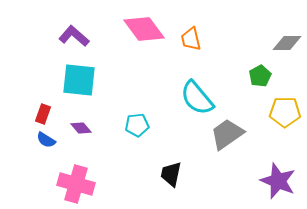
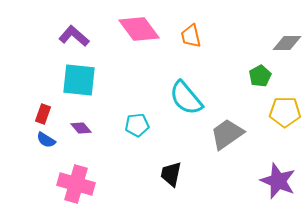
pink diamond: moved 5 px left
orange trapezoid: moved 3 px up
cyan semicircle: moved 11 px left
